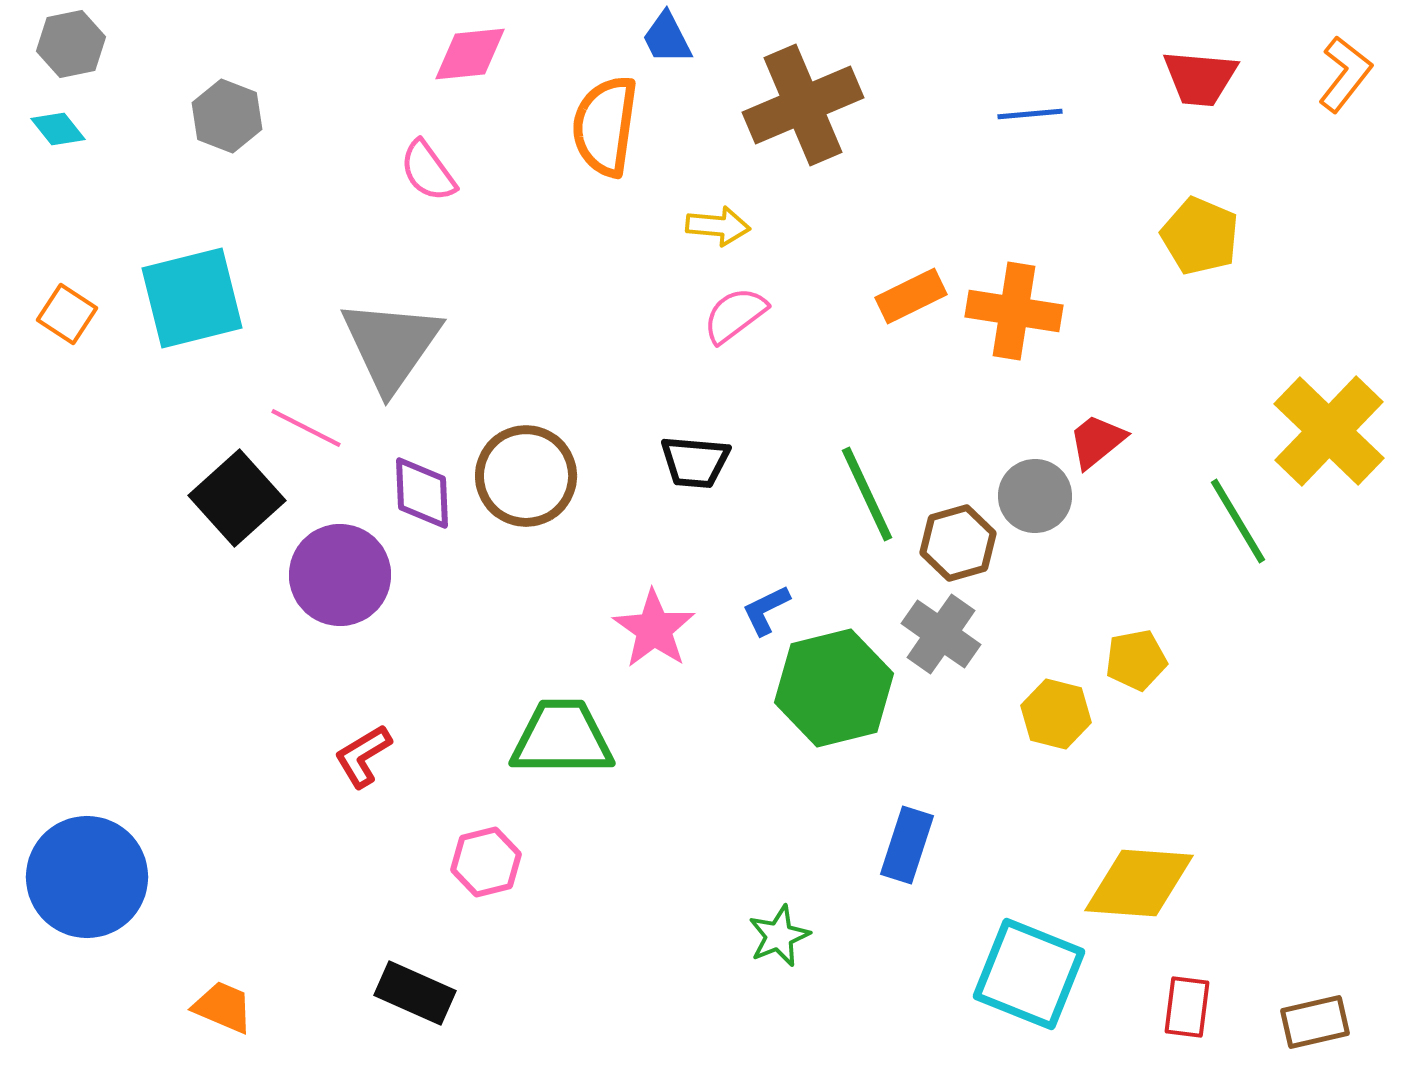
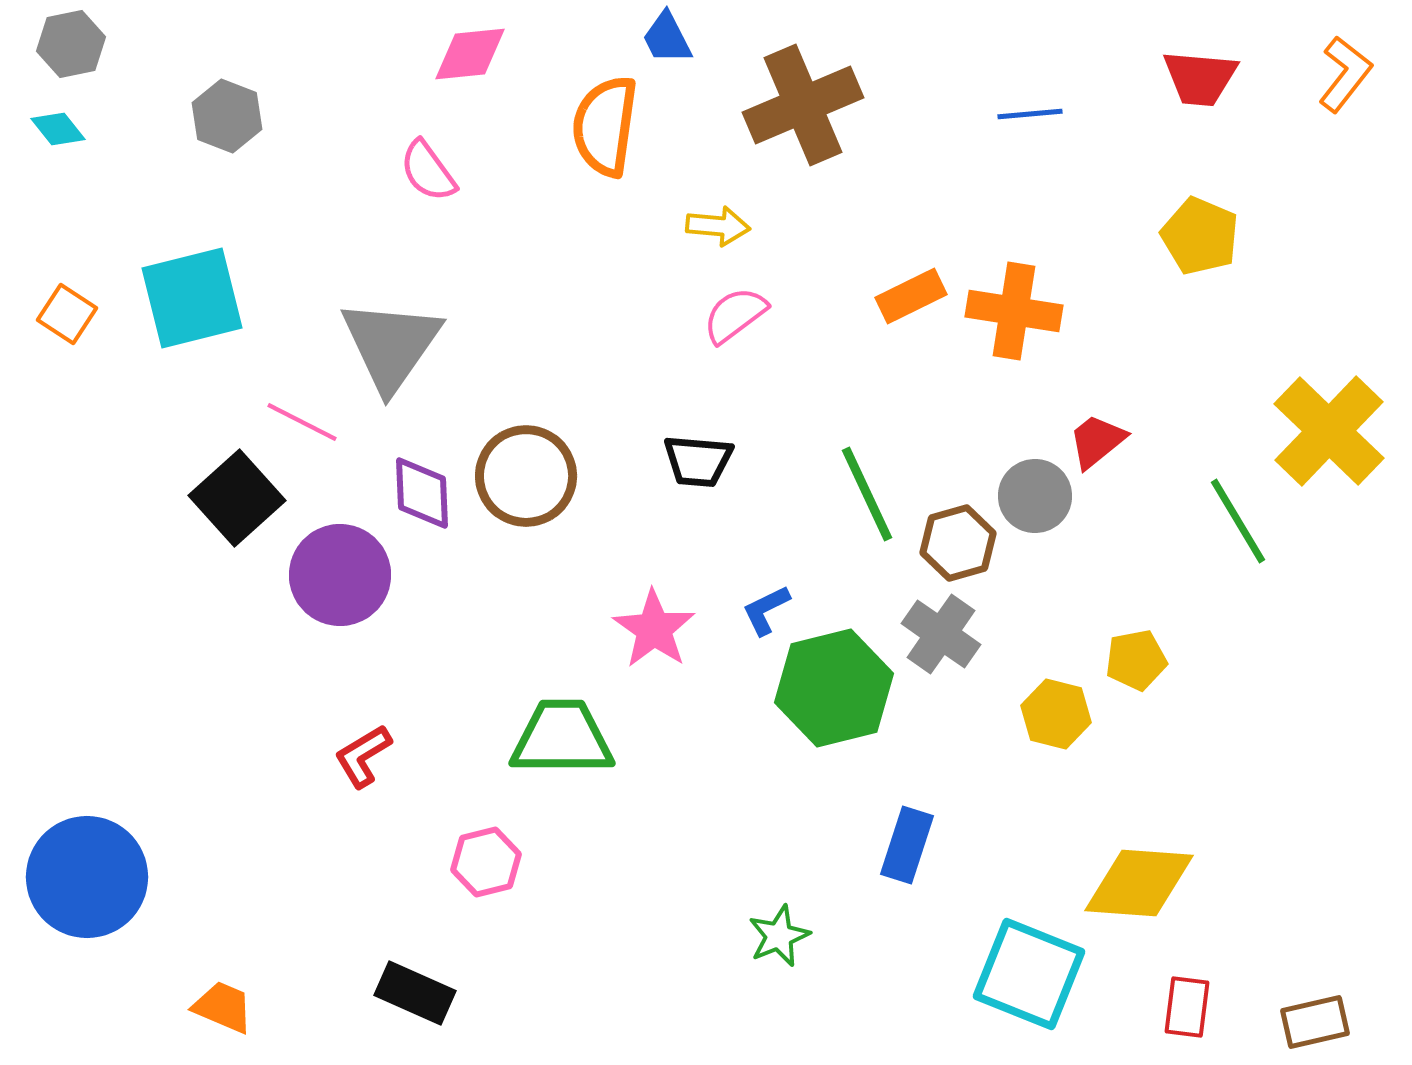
pink line at (306, 428): moved 4 px left, 6 px up
black trapezoid at (695, 462): moved 3 px right, 1 px up
